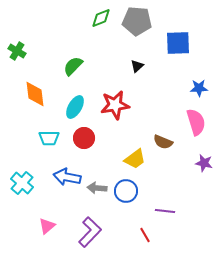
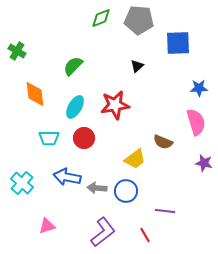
gray pentagon: moved 2 px right, 1 px up
pink triangle: rotated 24 degrees clockwise
purple L-shape: moved 13 px right; rotated 8 degrees clockwise
